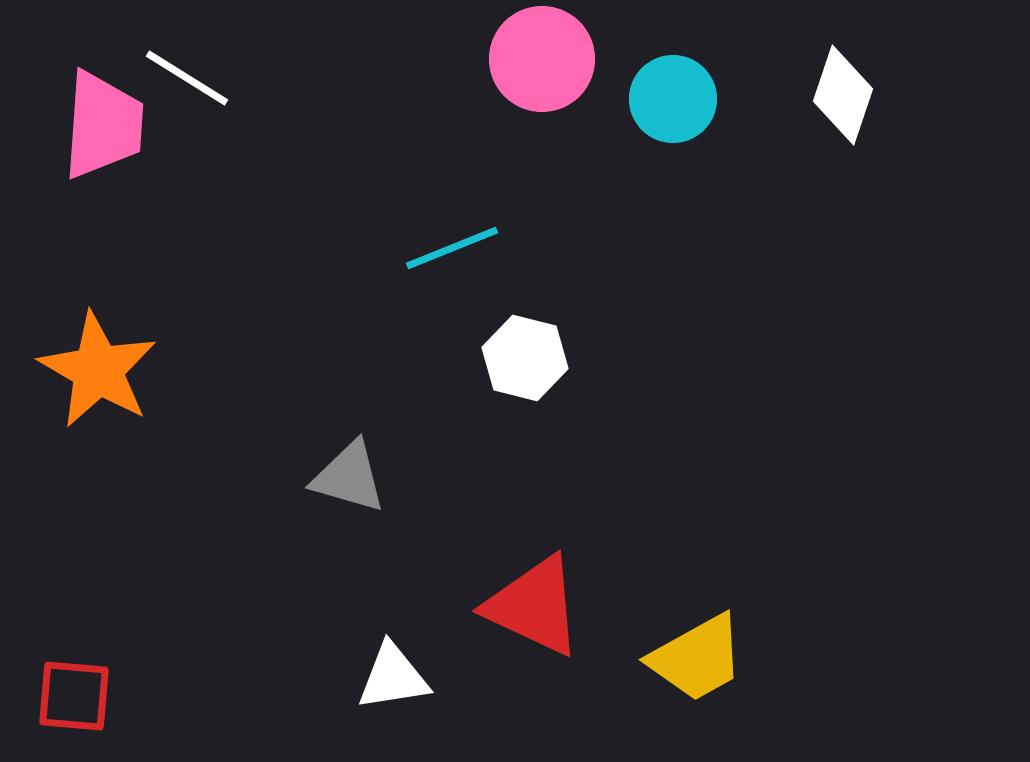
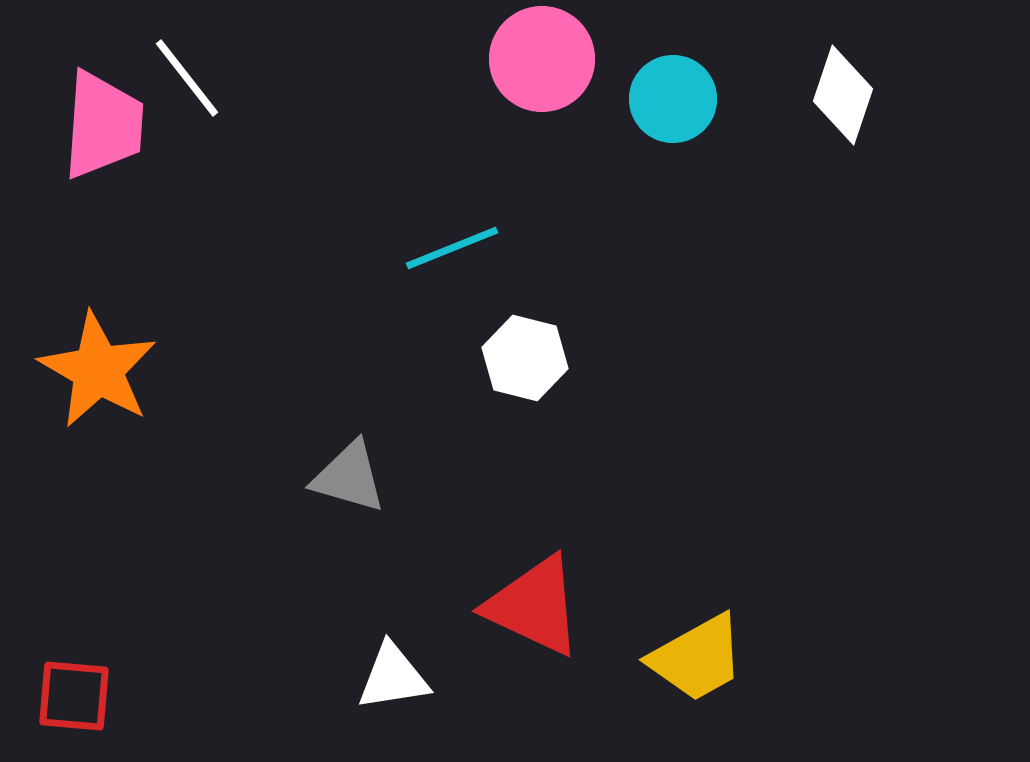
white line: rotated 20 degrees clockwise
